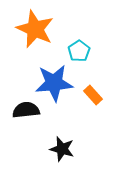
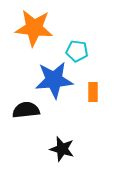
orange star: moved 1 px left, 1 px up; rotated 18 degrees counterclockwise
cyan pentagon: moved 2 px left; rotated 30 degrees counterclockwise
blue star: moved 3 px up
orange rectangle: moved 3 px up; rotated 42 degrees clockwise
